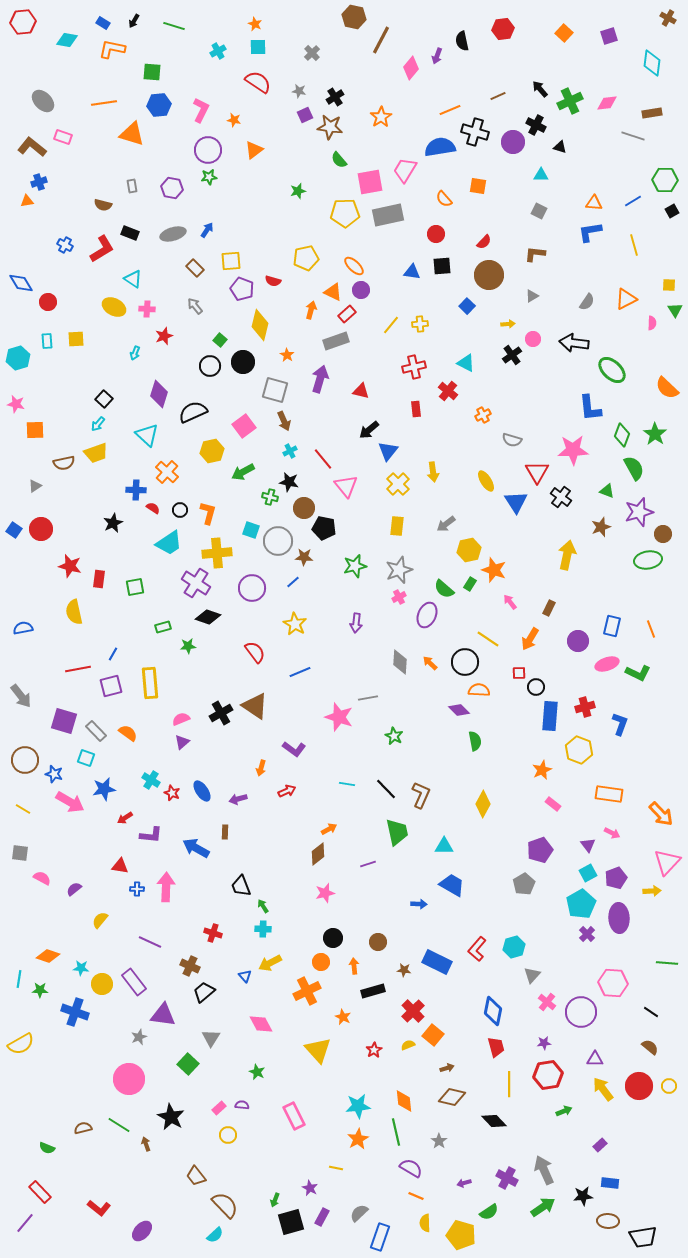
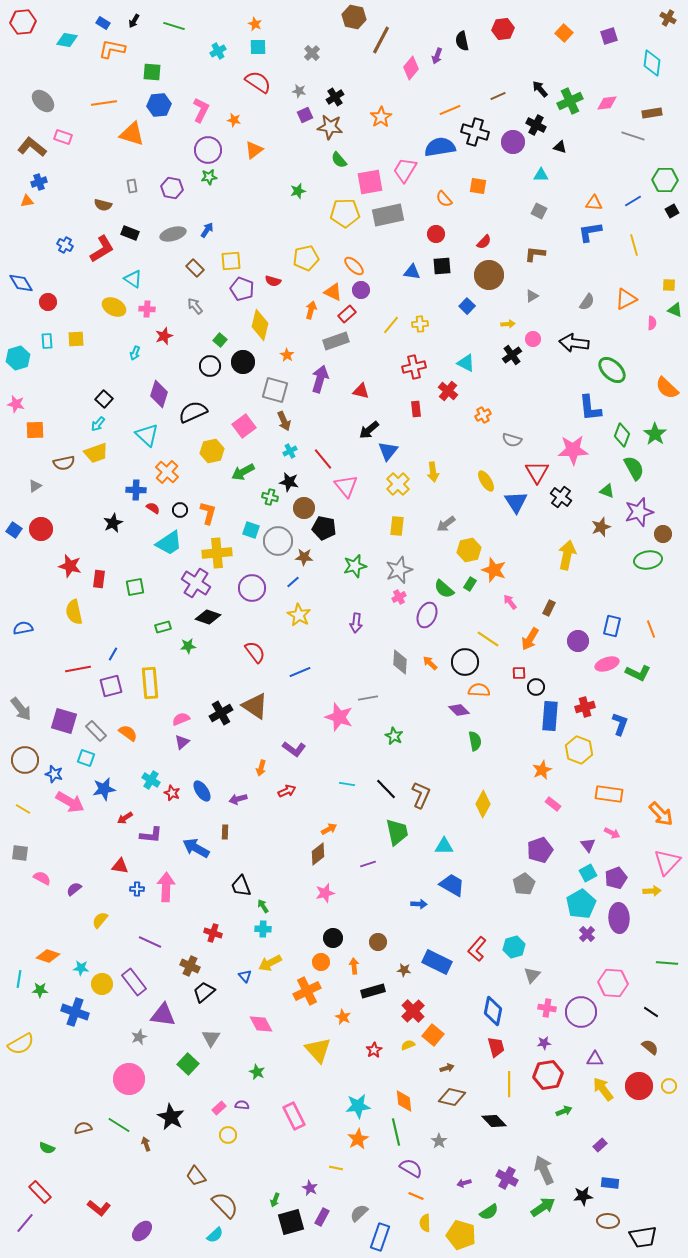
green triangle at (675, 310): rotated 35 degrees counterclockwise
yellow star at (295, 624): moved 4 px right, 9 px up
gray arrow at (21, 696): moved 13 px down
pink cross at (547, 1002): moved 6 px down; rotated 30 degrees counterclockwise
